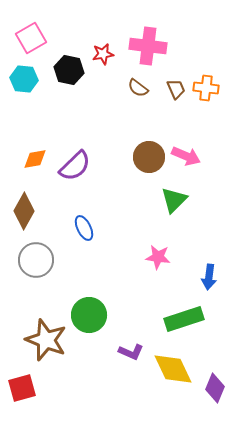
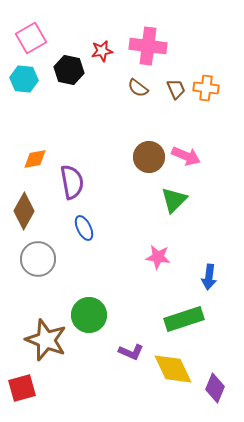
red star: moved 1 px left, 3 px up
purple semicircle: moved 3 px left, 16 px down; rotated 56 degrees counterclockwise
gray circle: moved 2 px right, 1 px up
